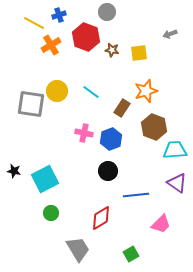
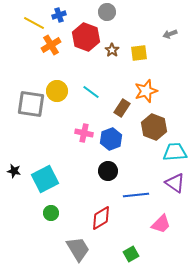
brown star: rotated 24 degrees clockwise
cyan trapezoid: moved 2 px down
purple triangle: moved 2 px left
